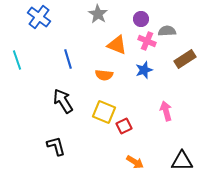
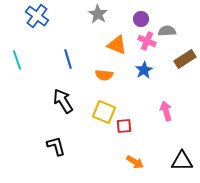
blue cross: moved 2 px left, 1 px up
blue star: rotated 12 degrees counterclockwise
red square: rotated 21 degrees clockwise
